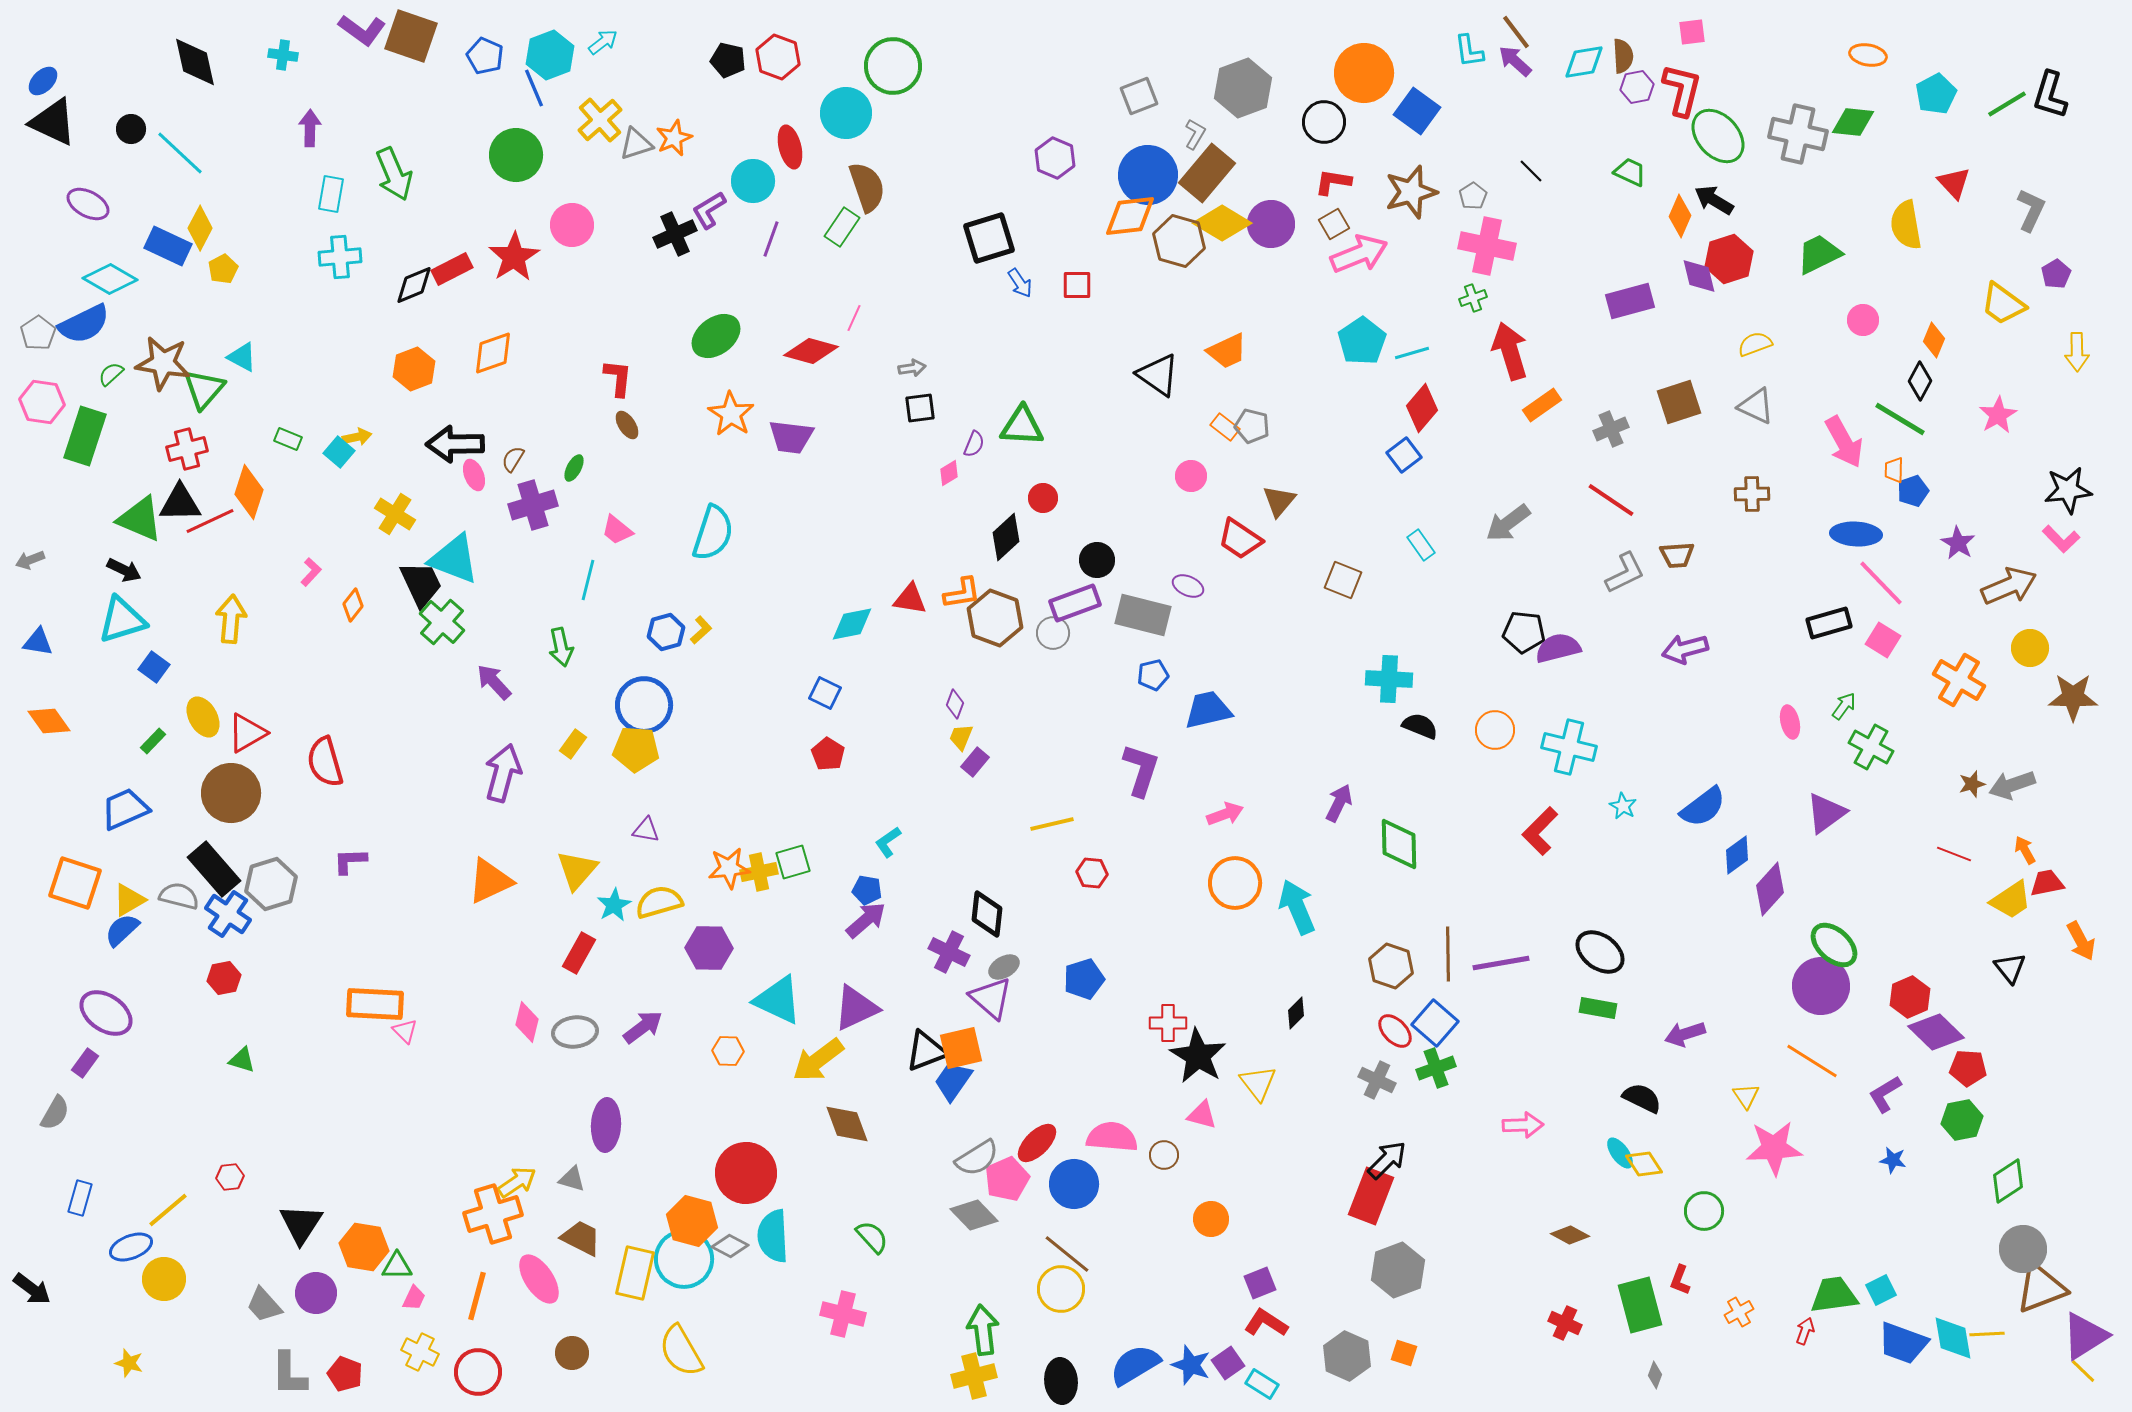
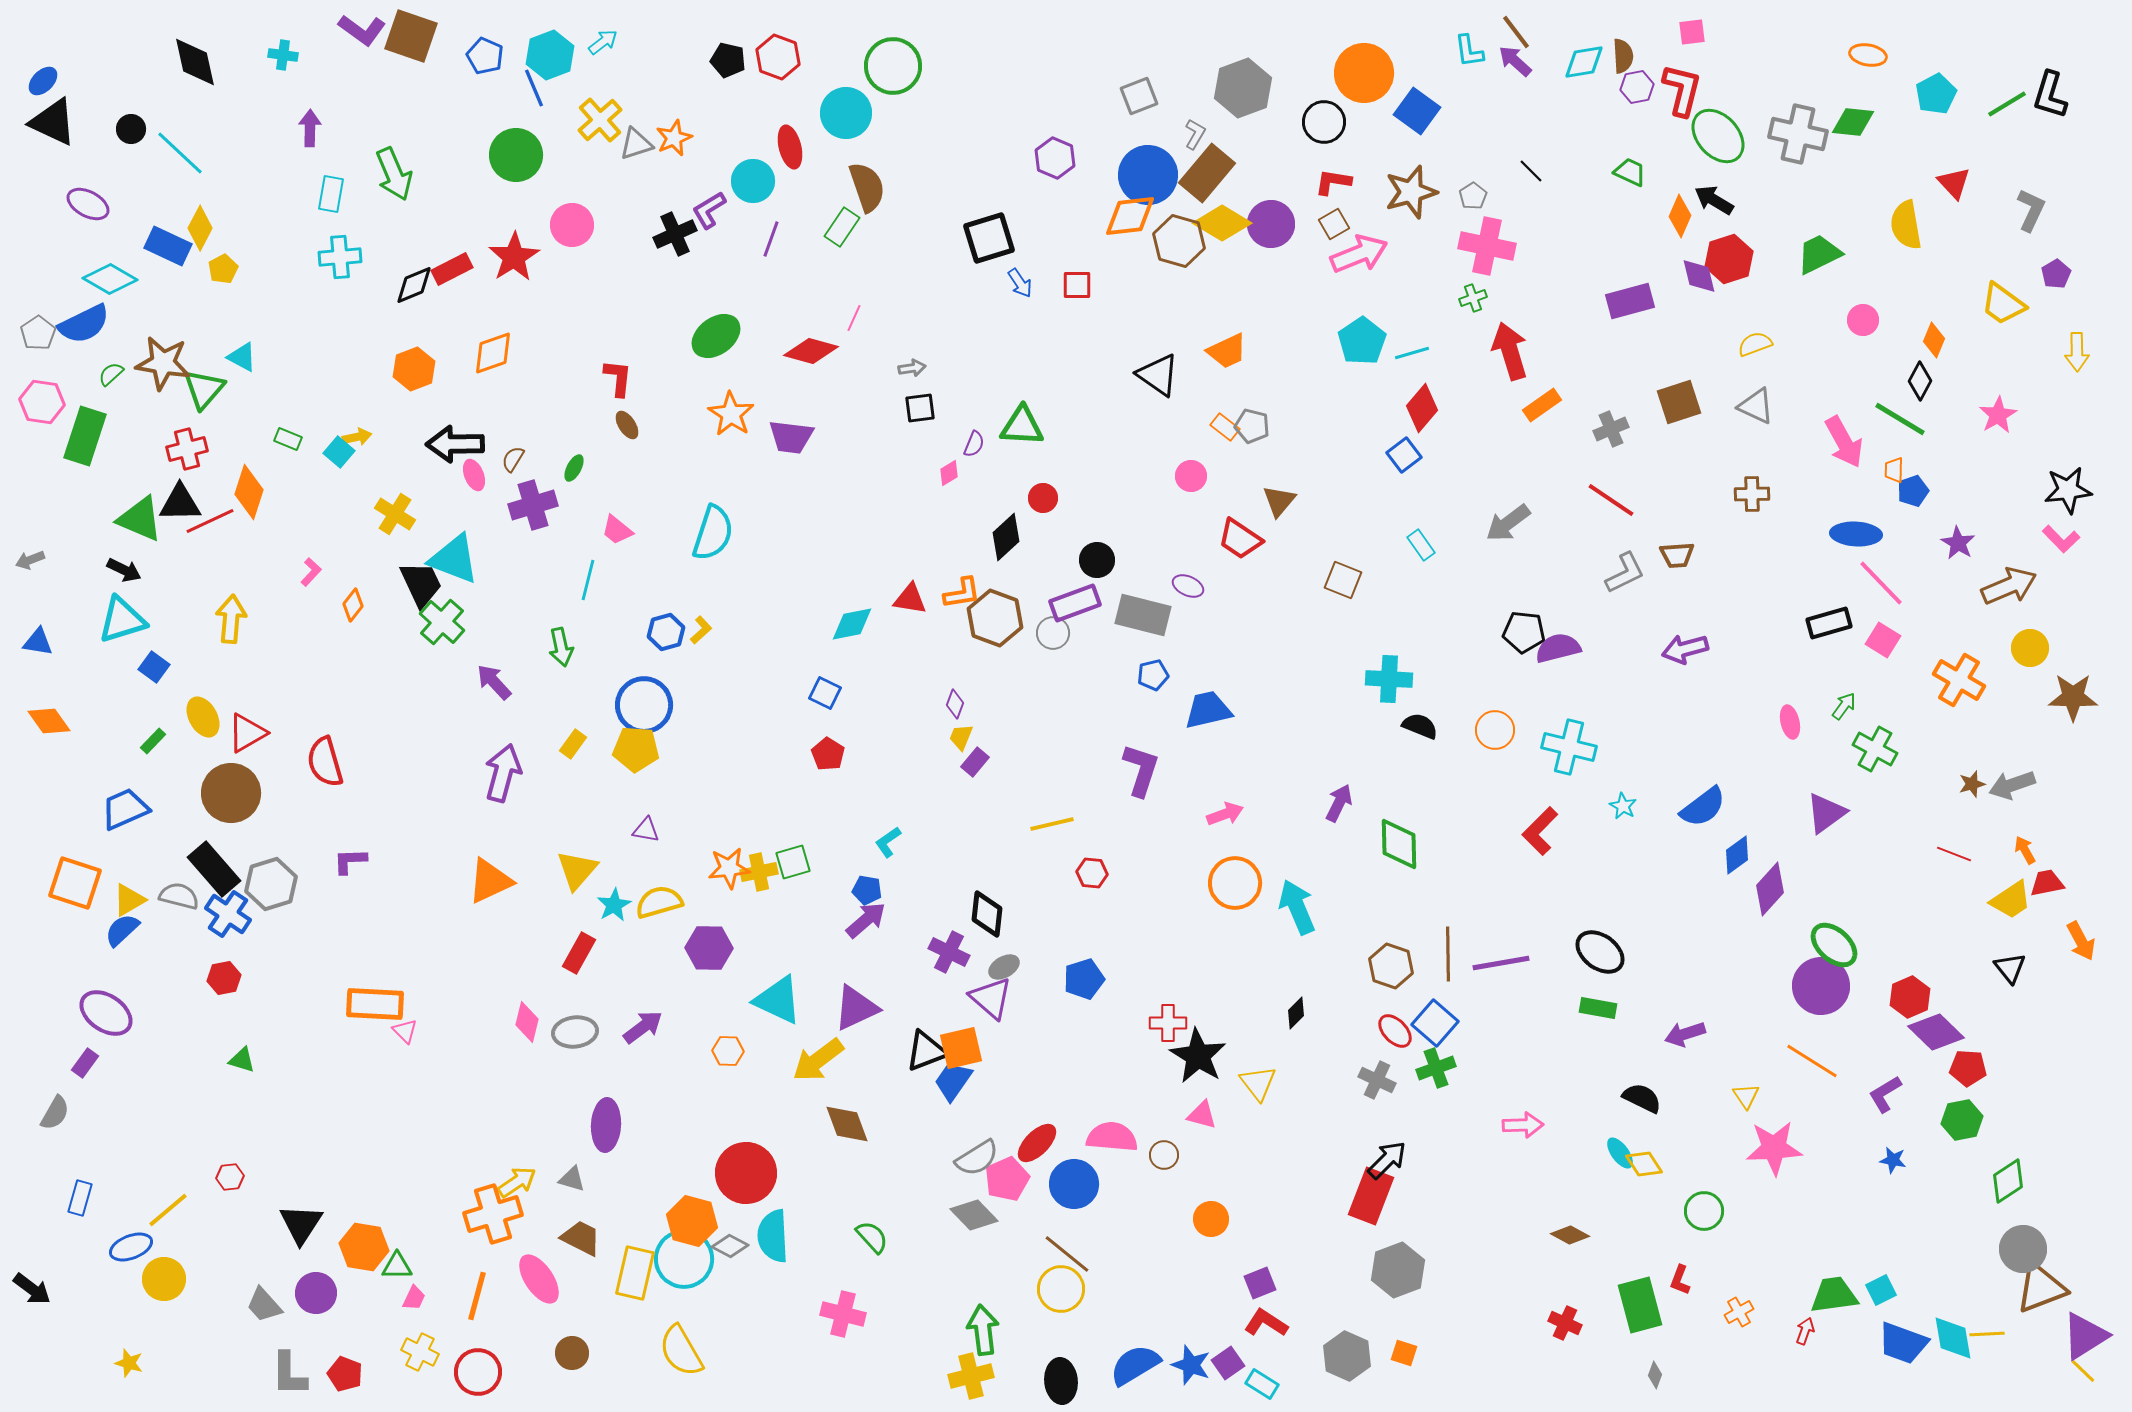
green cross at (1871, 747): moved 4 px right, 2 px down
yellow cross at (974, 1376): moved 3 px left
